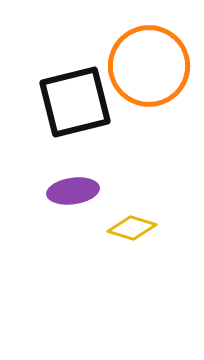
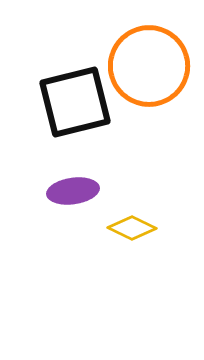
yellow diamond: rotated 9 degrees clockwise
